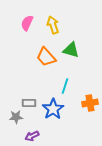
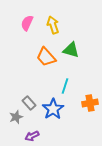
gray rectangle: rotated 48 degrees clockwise
gray star: rotated 16 degrees counterclockwise
